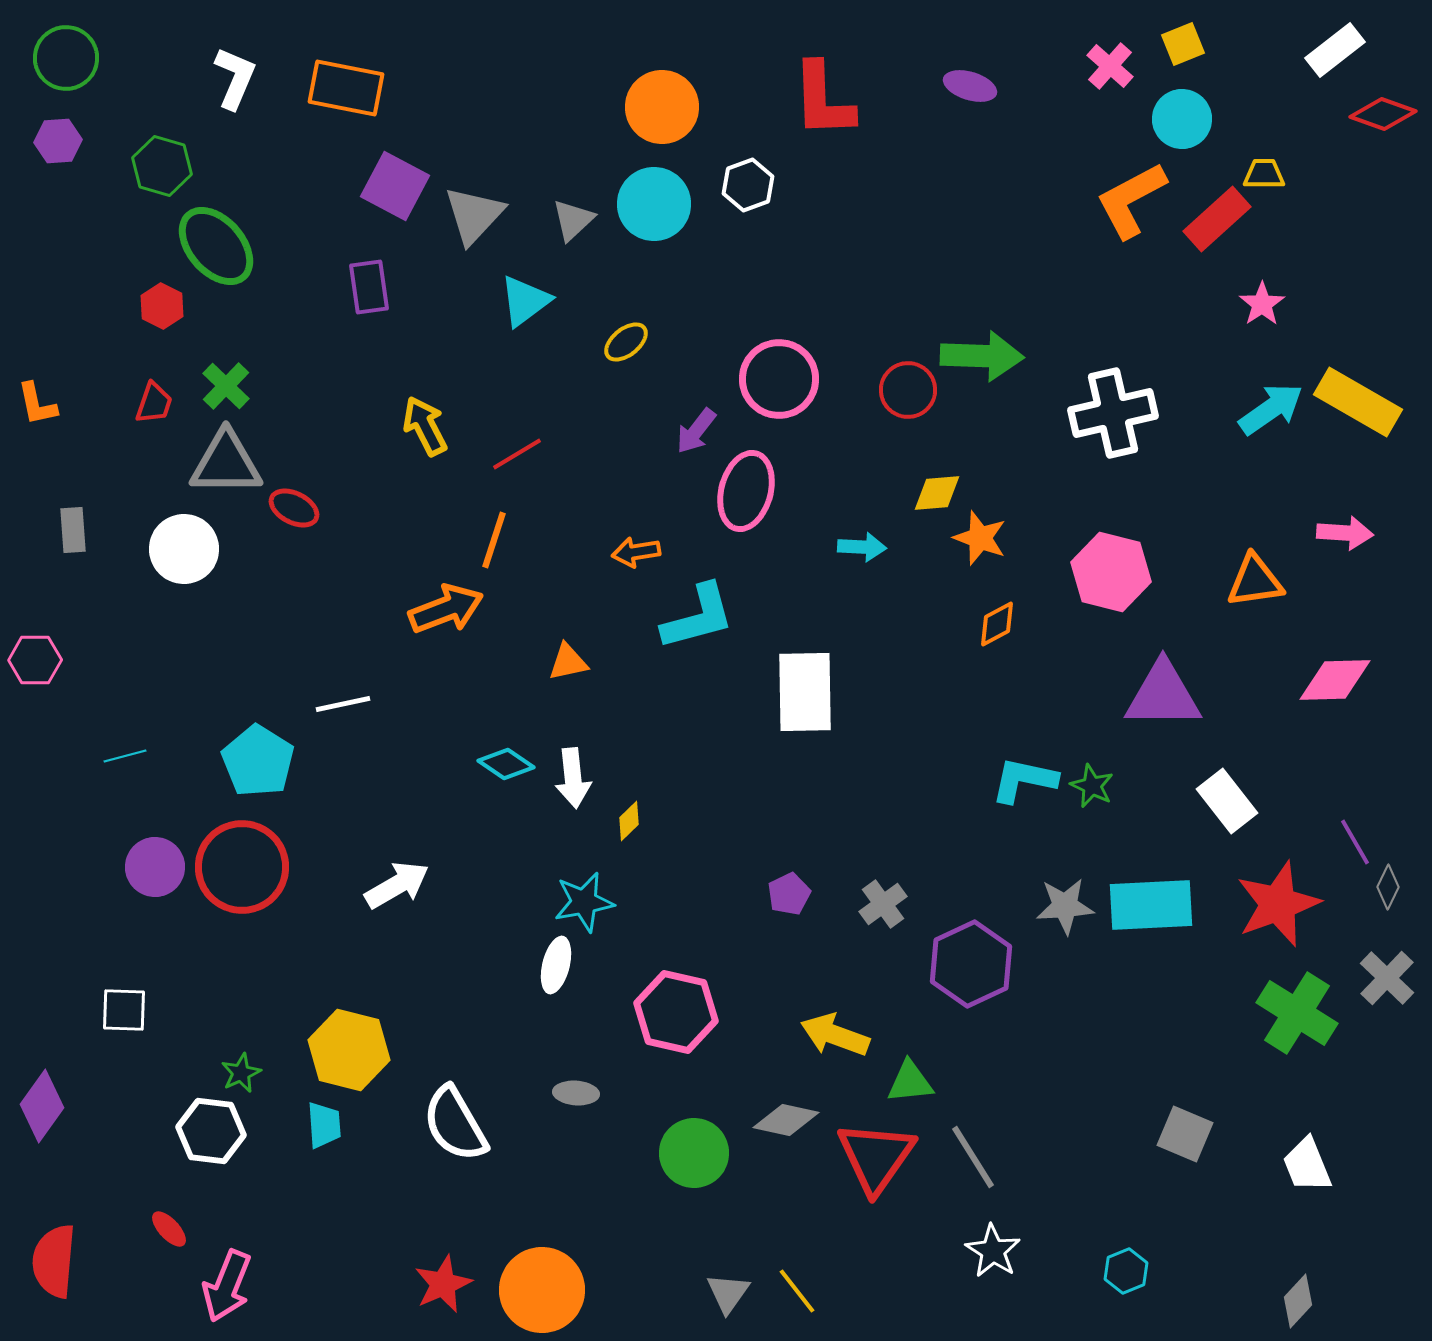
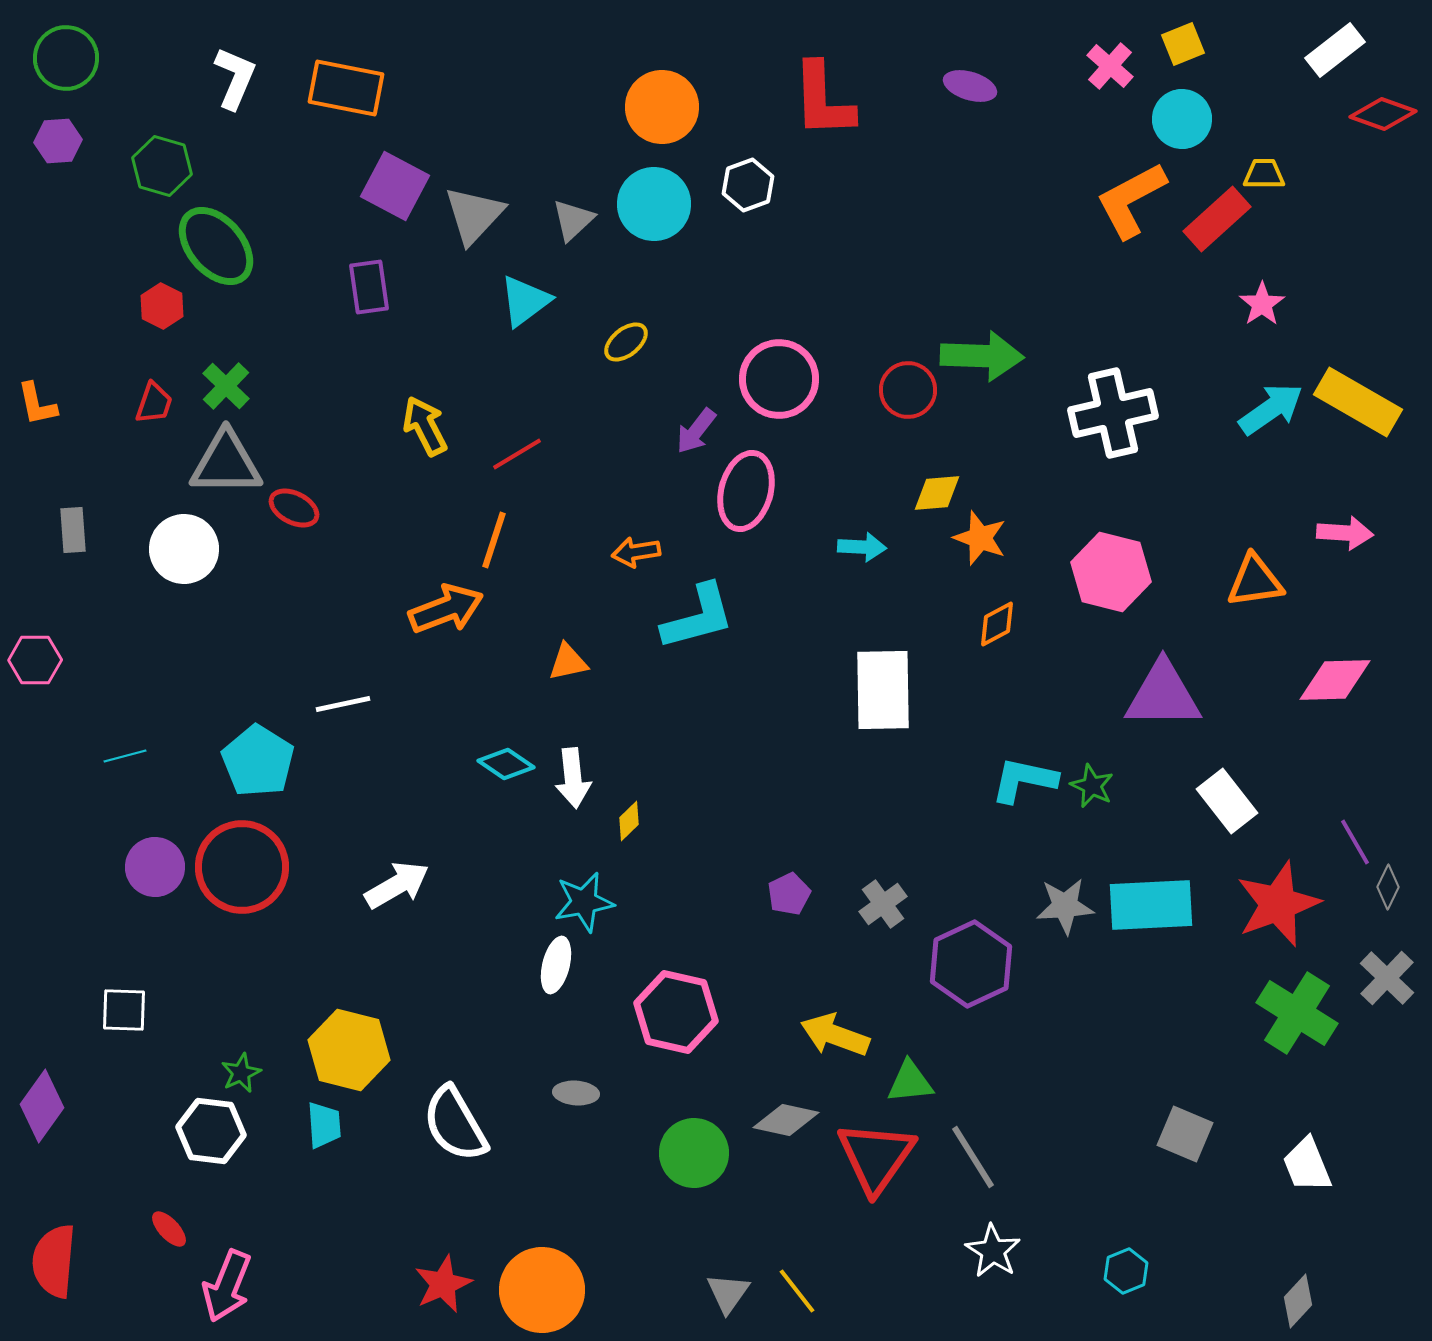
white rectangle at (805, 692): moved 78 px right, 2 px up
